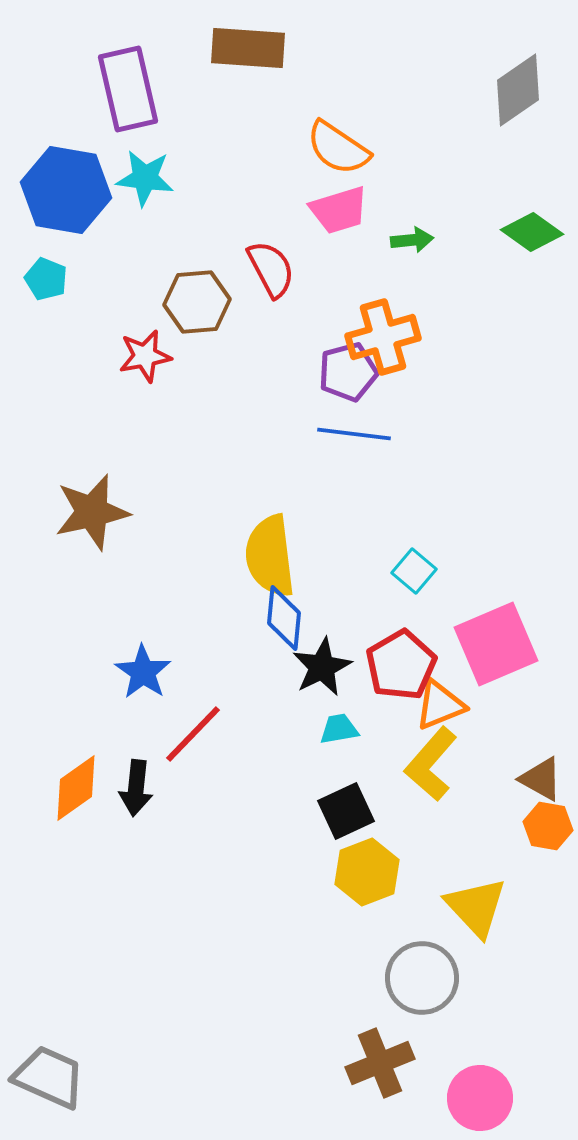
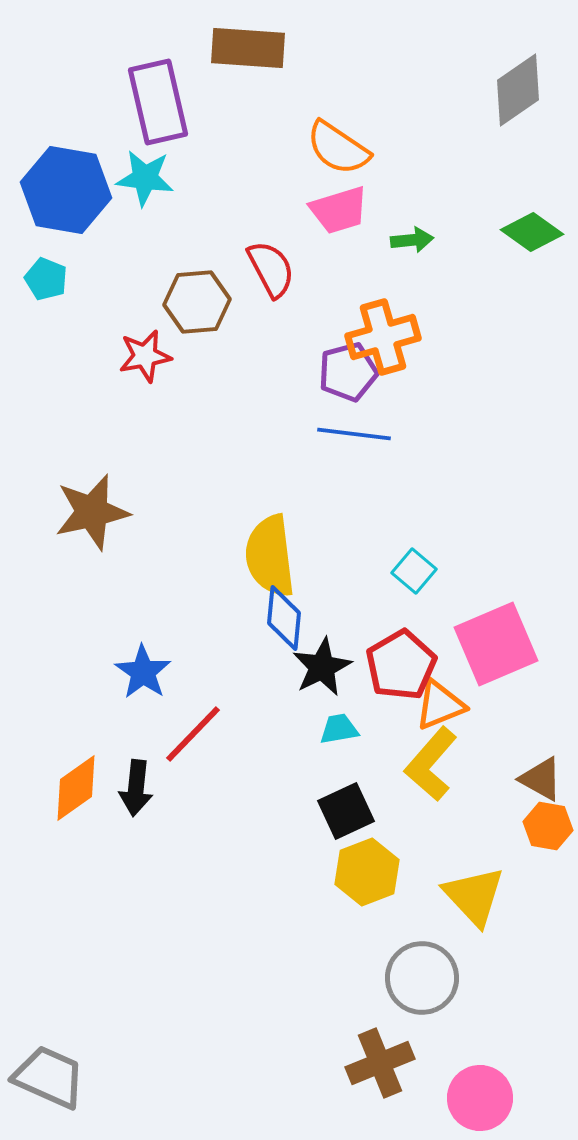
purple rectangle: moved 30 px right, 13 px down
yellow triangle: moved 2 px left, 11 px up
